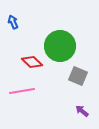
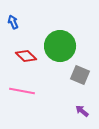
red diamond: moved 6 px left, 6 px up
gray square: moved 2 px right, 1 px up
pink line: rotated 20 degrees clockwise
